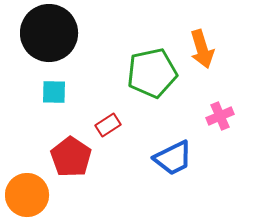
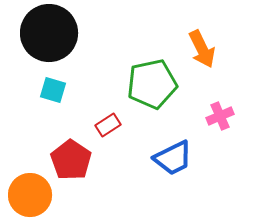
orange arrow: rotated 9 degrees counterclockwise
green pentagon: moved 11 px down
cyan square: moved 1 px left, 2 px up; rotated 16 degrees clockwise
red pentagon: moved 3 px down
orange circle: moved 3 px right
